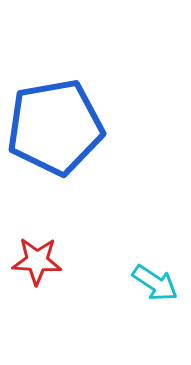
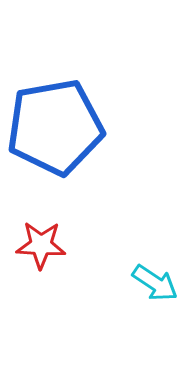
red star: moved 4 px right, 16 px up
